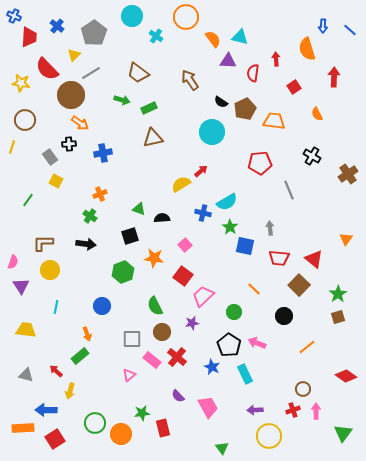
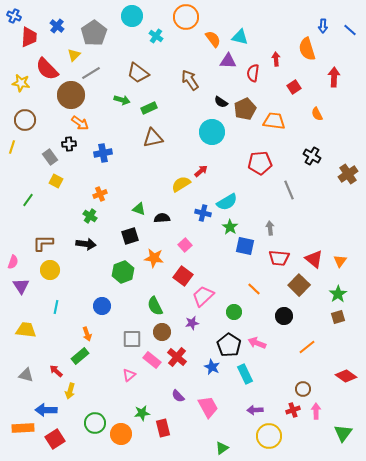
orange triangle at (346, 239): moved 6 px left, 22 px down
green triangle at (222, 448): rotated 32 degrees clockwise
